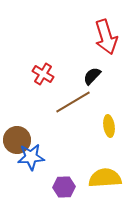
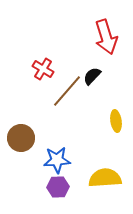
red cross: moved 5 px up
brown line: moved 6 px left, 11 px up; rotated 18 degrees counterclockwise
yellow ellipse: moved 7 px right, 5 px up
brown circle: moved 4 px right, 2 px up
blue star: moved 26 px right, 3 px down
purple hexagon: moved 6 px left
